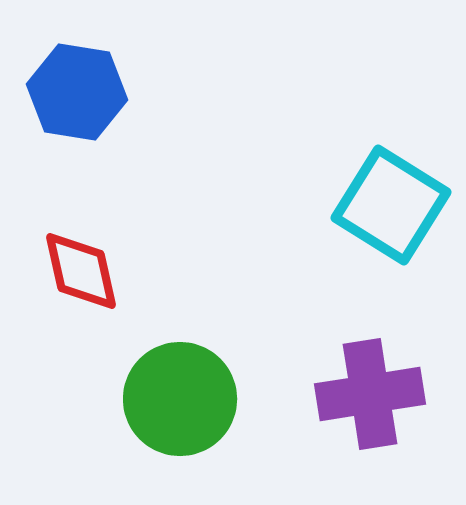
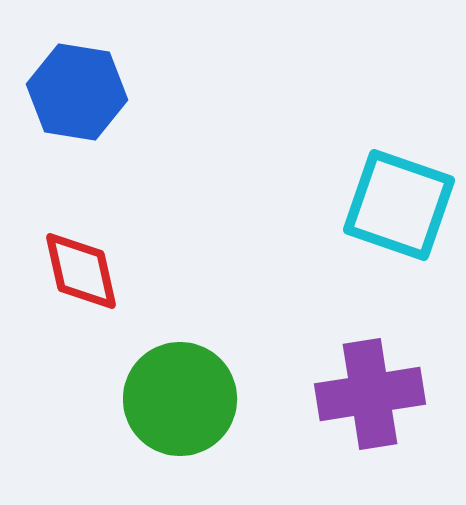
cyan square: moved 8 px right; rotated 13 degrees counterclockwise
